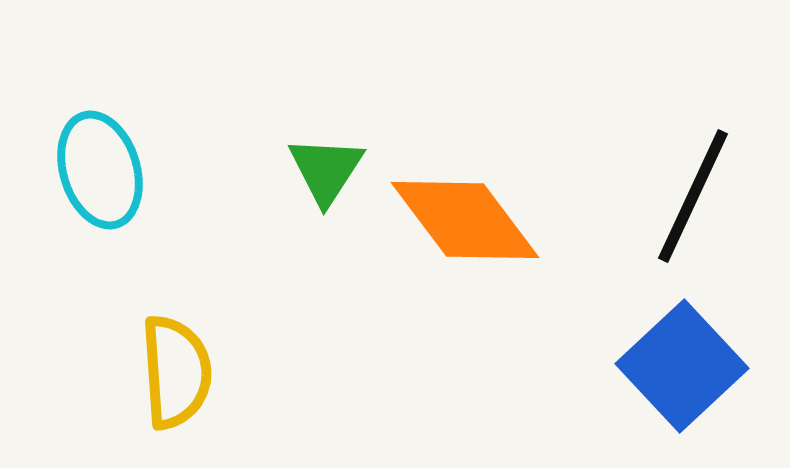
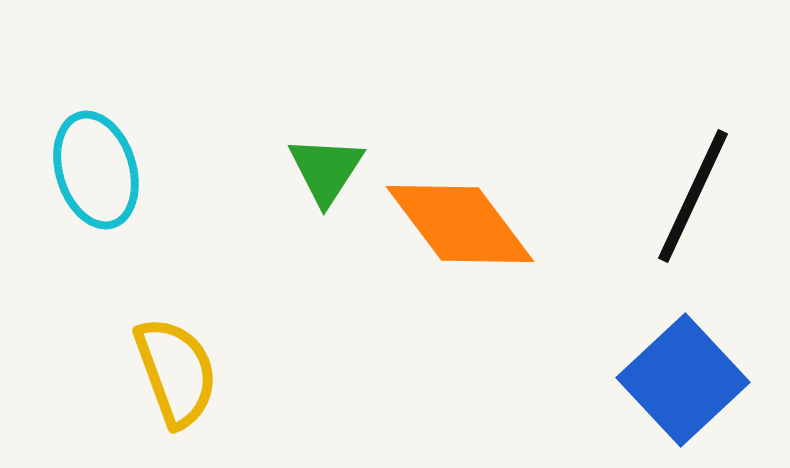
cyan ellipse: moved 4 px left
orange diamond: moved 5 px left, 4 px down
blue square: moved 1 px right, 14 px down
yellow semicircle: rotated 16 degrees counterclockwise
